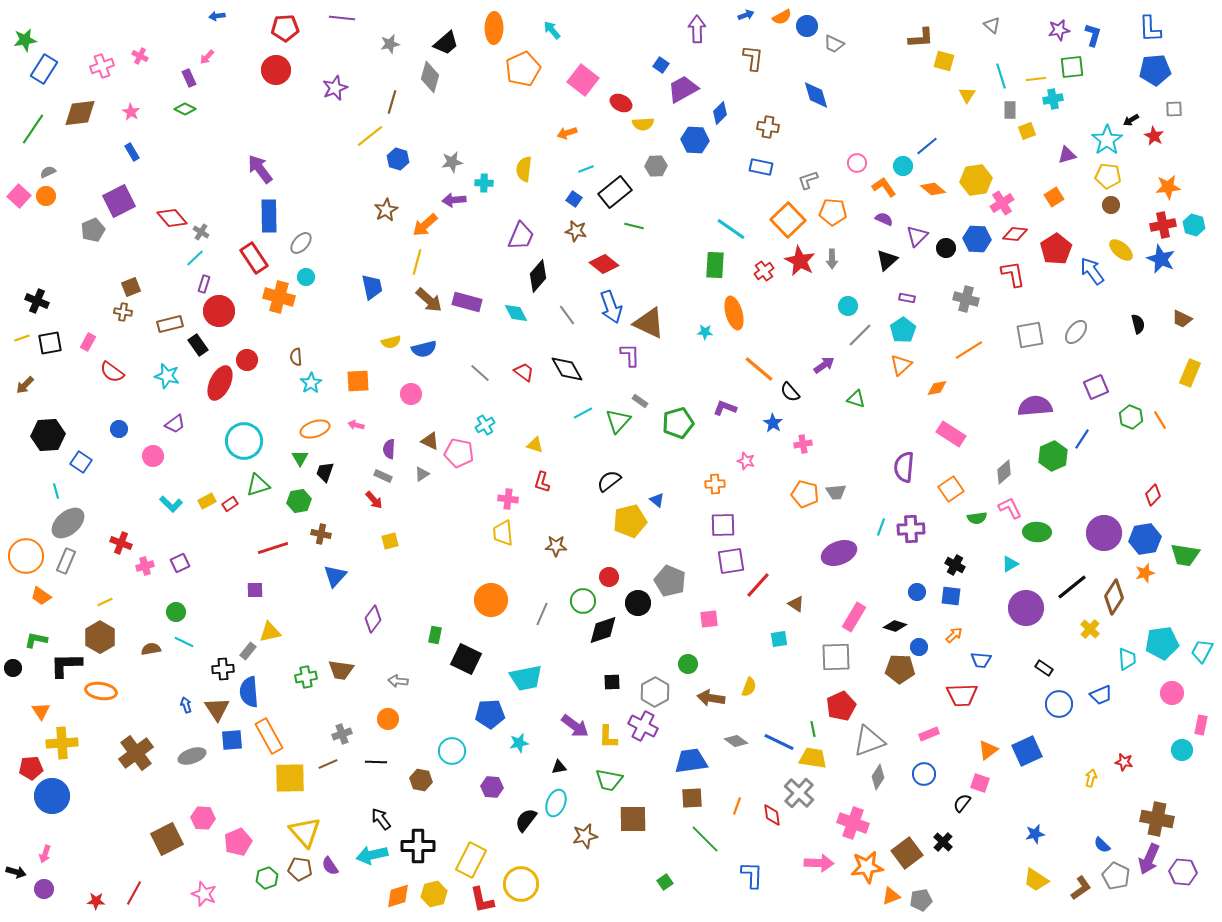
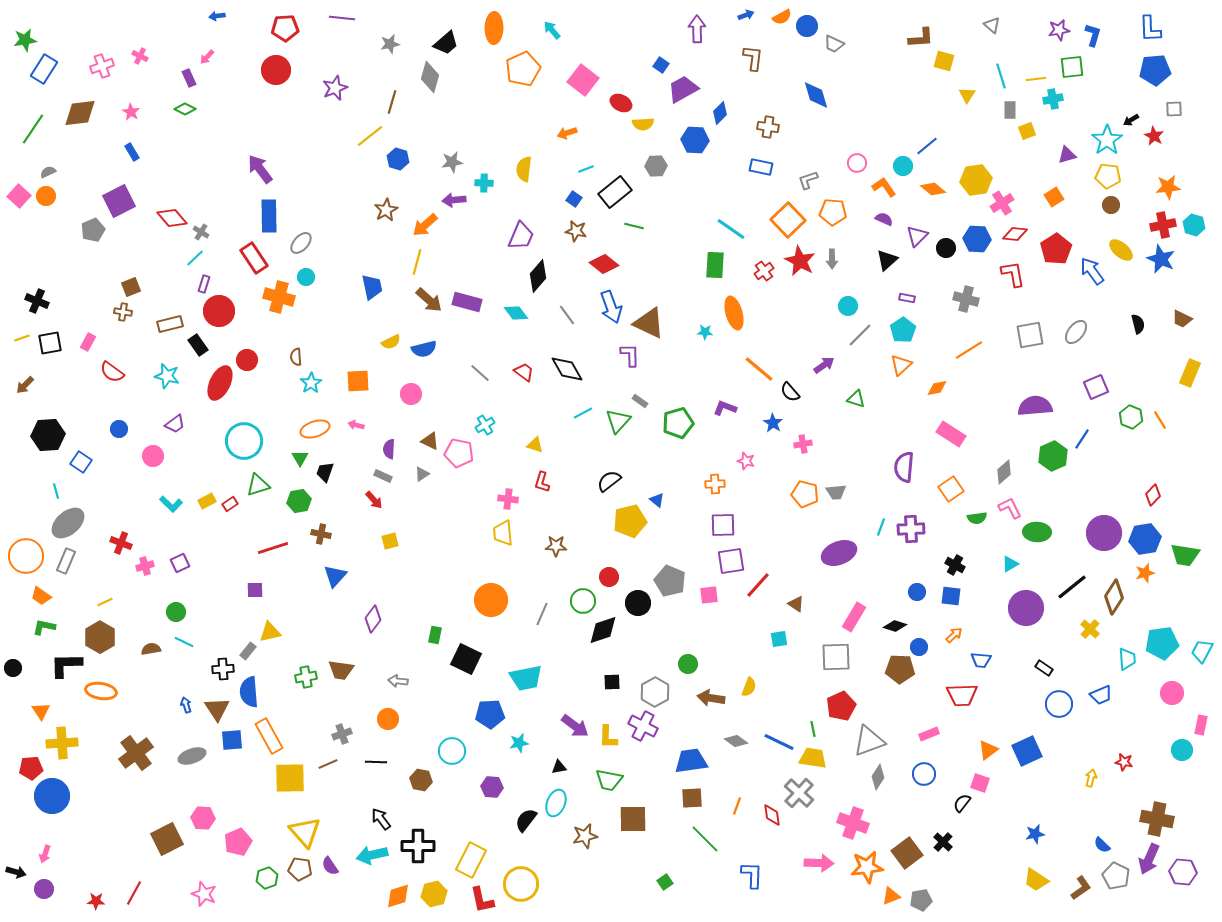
cyan diamond at (516, 313): rotated 10 degrees counterclockwise
yellow semicircle at (391, 342): rotated 12 degrees counterclockwise
pink square at (709, 619): moved 24 px up
green L-shape at (36, 640): moved 8 px right, 13 px up
